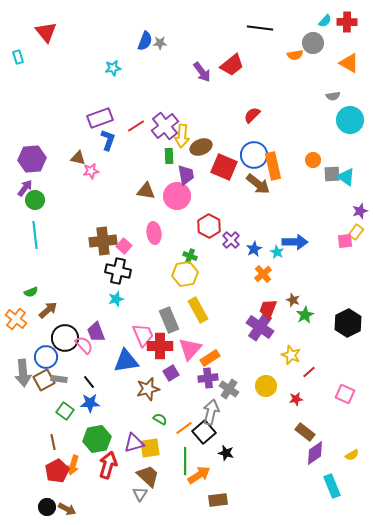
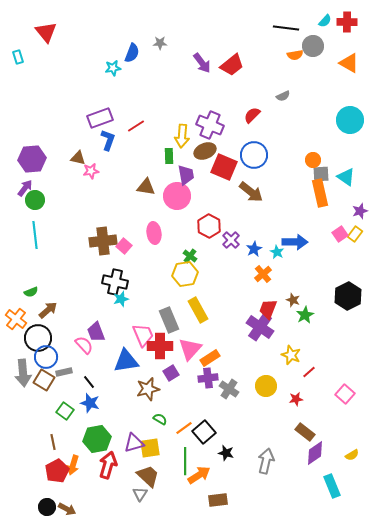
black line at (260, 28): moved 26 px right
blue semicircle at (145, 41): moved 13 px left, 12 px down
gray circle at (313, 43): moved 3 px down
purple arrow at (202, 72): moved 9 px up
gray semicircle at (333, 96): moved 50 px left; rotated 16 degrees counterclockwise
purple cross at (165, 126): moved 45 px right, 1 px up; rotated 28 degrees counterclockwise
brown ellipse at (201, 147): moved 4 px right, 4 px down
orange rectangle at (273, 166): moved 47 px right, 27 px down
gray square at (332, 174): moved 11 px left
brown arrow at (258, 184): moved 7 px left, 8 px down
brown triangle at (146, 191): moved 4 px up
yellow rectangle at (356, 232): moved 1 px left, 2 px down
pink square at (345, 241): moved 5 px left, 7 px up; rotated 28 degrees counterclockwise
green cross at (190, 256): rotated 16 degrees clockwise
black cross at (118, 271): moved 3 px left, 11 px down
cyan star at (116, 299): moved 5 px right
black hexagon at (348, 323): moved 27 px up
black circle at (65, 338): moved 27 px left
gray rectangle at (59, 379): moved 5 px right, 7 px up; rotated 21 degrees counterclockwise
brown square at (44, 380): rotated 30 degrees counterclockwise
pink square at (345, 394): rotated 18 degrees clockwise
blue star at (90, 403): rotated 18 degrees clockwise
gray arrow at (211, 412): moved 55 px right, 49 px down
